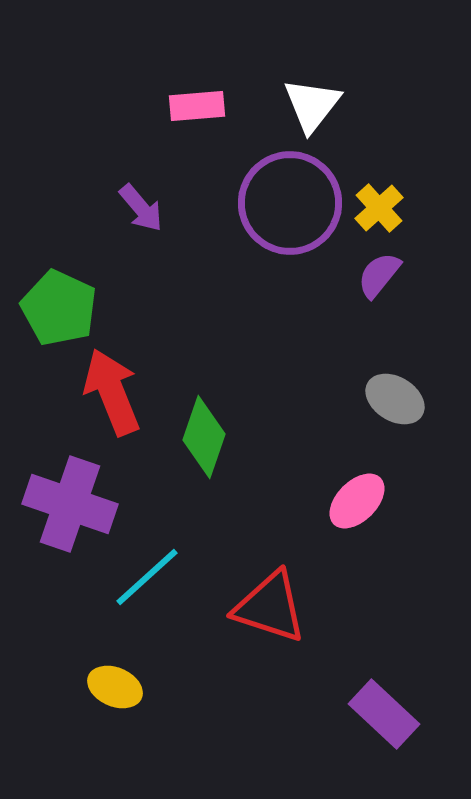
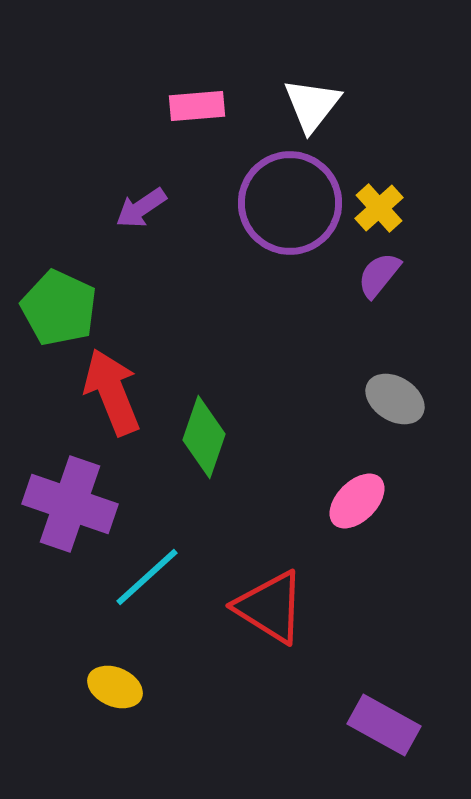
purple arrow: rotated 96 degrees clockwise
red triangle: rotated 14 degrees clockwise
purple rectangle: moved 11 px down; rotated 14 degrees counterclockwise
